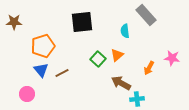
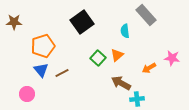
black square: rotated 30 degrees counterclockwise
green square: moved 1 px up
orange arrow: rotated 32 degrees clockwise
